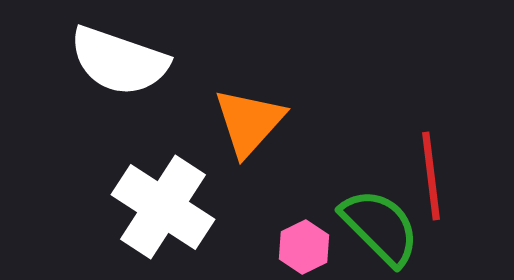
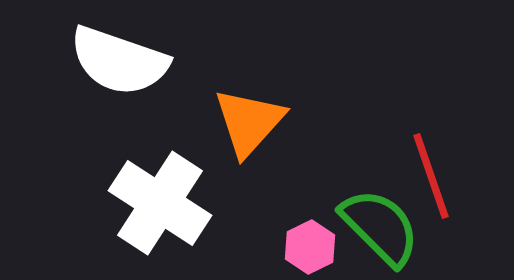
red line: rotated 12 degrees counterclockwise
white cross: moved 3 px left, 4 px up
pink hexagon: moved 6 px right
